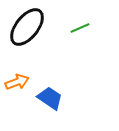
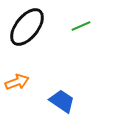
green line: moved 1 px right, 2 px up
blue trapezoid: moved 12 px right, 3 px down
